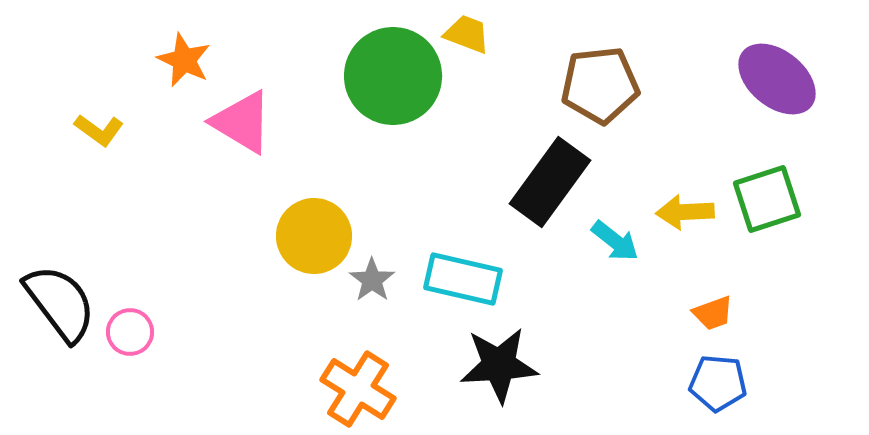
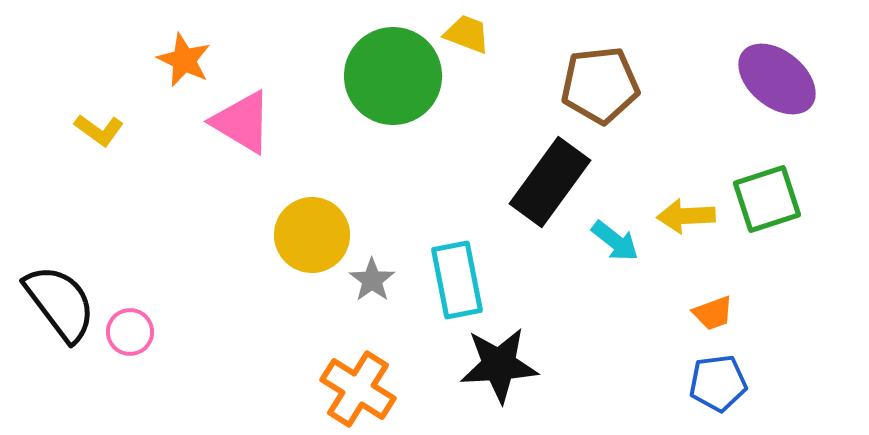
yellow arrow: moved 1 px right, 4 px down
yellow circle: moved 2 px left, 1 px up
cyan rectangle: moved 6 px left, 1 px down; rotated 66 degrees clockwise
blue pentagon: rotated 12 degrees counterclockwise
